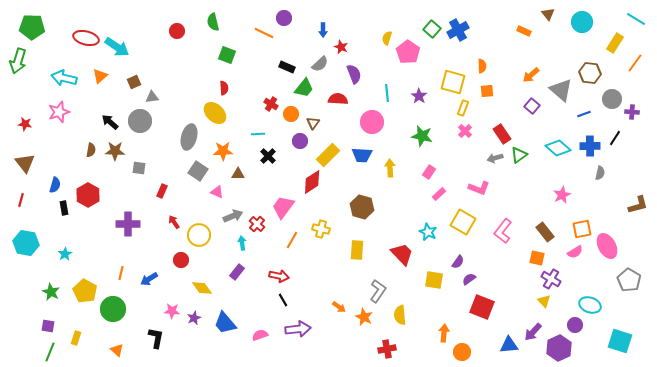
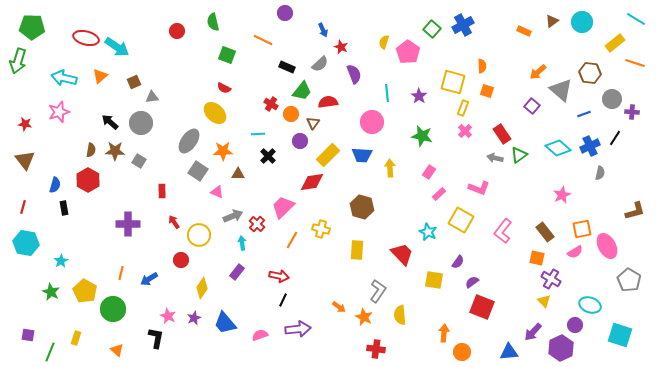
brown triangle at (548, 14): moved 4 px right, 7 px down; rotated 32 degrees clockwise
purple circle at (284, 18): moved 1 px right, 5 px up
blue arrow at (323, 30): rotated 24 degrees counterclockwise
blue cross at (458, 30): moved 5 px right, 5 px up
orange line at (264, 33): moved 1 px left, 7 px down
yellow semicircle at (387, 38): moved 3 px left, 4 px down
yellow rectangle at (615, 43): rotated 18 degrees clockwise
orange line at (635, 63): rotated 72 degrees clockwise
orange arrow at (531, 75): moved 7 px right, 3 px up
red semicircle at (224, 88): rotated 120 degrees clockwise
green trapezoid at (304, 88): moved 2 px left, 3 px down
orange square at (487, 91): rotated 24 degrees clockwise
red semicircle at (338, 99): moved 10 px left, 3 px down; rotated 12 degrees counterclockwise
gray circle at (140, 121): moved 1 px right, 2 px down
gray ellipse at (189, 137): moved 4 px down; rotated 20 degrees clockwise
blue cross at (590, 146): rotated 24 degrees counterclockwise
gray arrow at (495, 158): rotated 28 degrees clockwise
brown triangle at (25, 163): moved 3 px up
gray square at (139, 168): moved 7 px up; rotated 24 degrees clockwise
red diamond at (312, 182): rotated 25 degrees clockwise
red rectangle at (162, 191): rotated 24 degrees counterclockwise
red hexagon at (88, 195): moved 15 px up
red line at (21, 200): moved 2 px right, 7 px down
brown L-shape at (638, 205): moved 3 px left, 6 px down
pink trapezoid at (283, 207): rotated 10 degrees clockwise
yellow square at (463, 222): moved 2 px left, 2 px up
cyan star at (65, 254): moved 4 px left, 7 px down
purple semicircle at (469, 279): moved 3 px right, 3 px down
yellow diamond at (202, 288): rotated 70 degrees clockwise
black line at (283, 300): rotated 56 degrees clockwise
pink star at (172, 311): moved 4 px left, 5 px down; rotated 21 degrees clockwise
purple square at (48, 326): moved 20 px left, 9 px down
cyan square at (620, 341): moved 6 px up
blue triangle at (509, 345): moved 7 px down
purple hexagon at (559, 348): moved 2 px right
red cross at (387, 349): moved 11 px left; rotated 18 degrees clockwise
